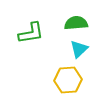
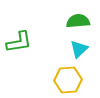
green semicircle: moved 2 px right, 2 px up
green L-shape: moved 12 px left, 9 px down
